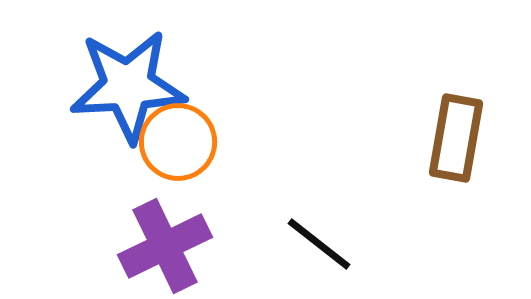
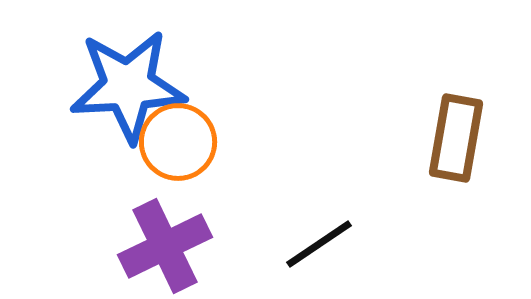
black line: rotated 72 degrees counterclockwise
